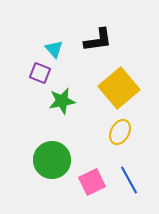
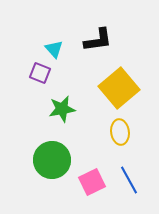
green star: moved 8 px down
yellow ellipse: rotated 35 degrees counterclockwise
